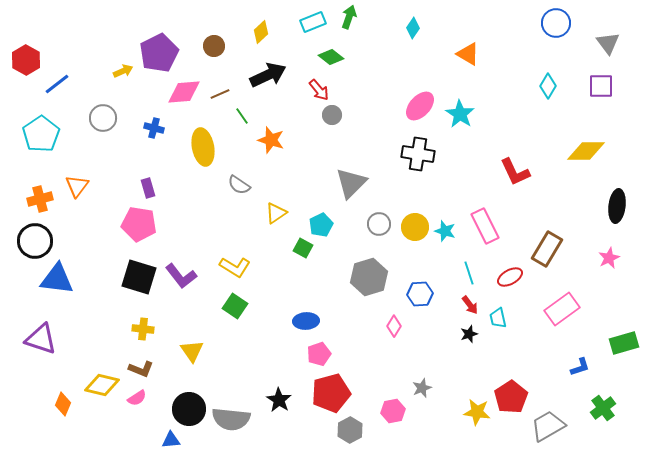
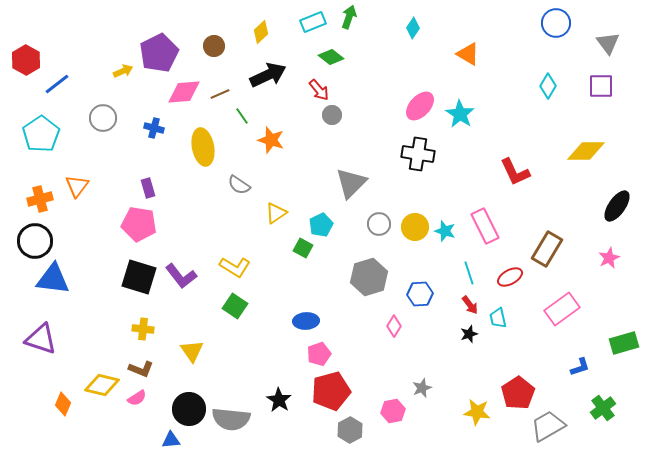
black ellipse at (617, 206): rotated 28 degrees clockwise
blue triangle at (57, 279): moved 4 px left
red pentagon at (331, 393): moved 2 px up
red pentagon at (511, 397): moved 7 px right, 4 px up
